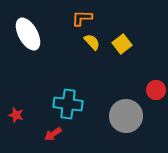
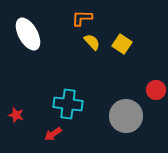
yellow square: rotated 18 degrees counterclockwise
